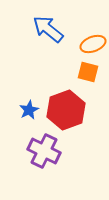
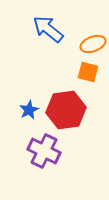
red hexagon: rotated 12 degrees clockwise
